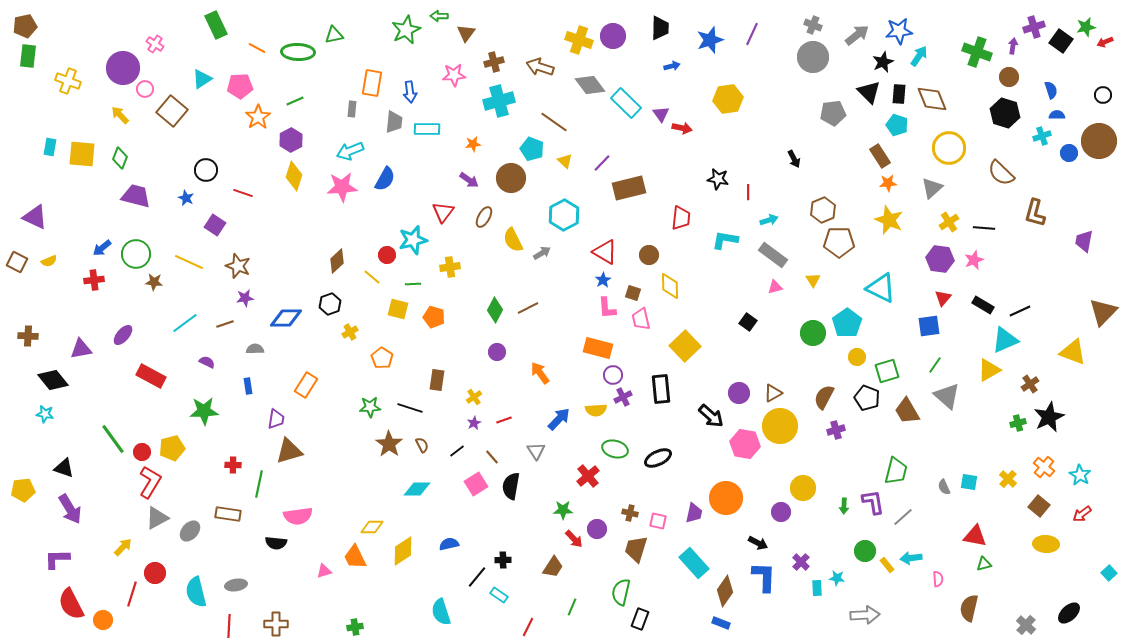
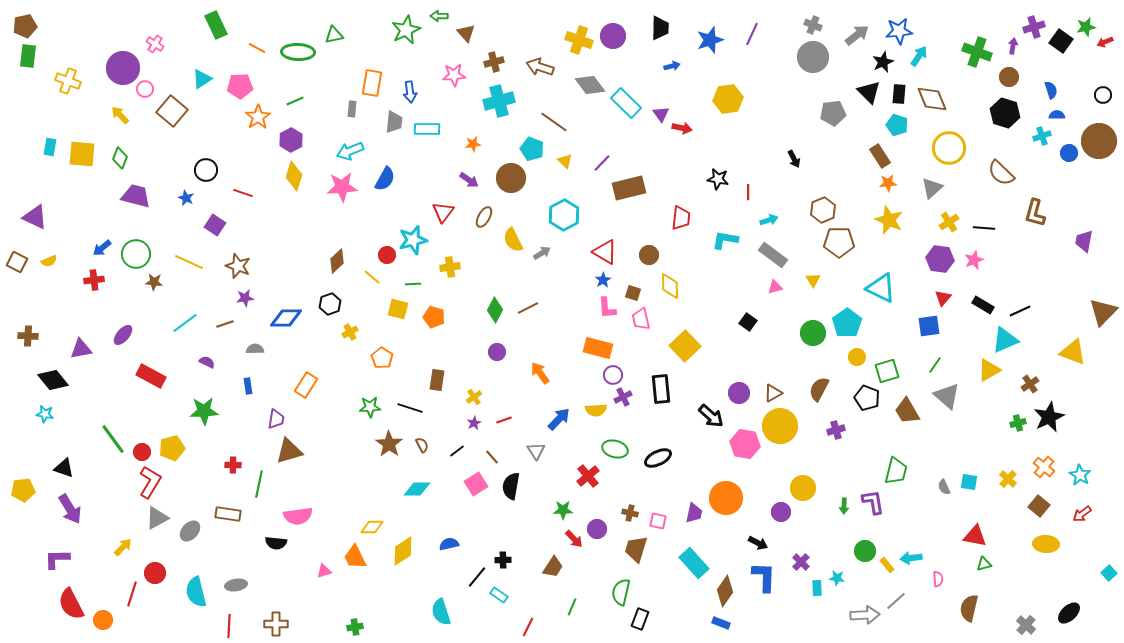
brown triangle at (466, 33): rotated 18 degrees counterclockwise
brown semicircle at (824, 397): moved 5 px left, 8 px up
gray line at (903, 517): moved 7 px left, 84 px down
